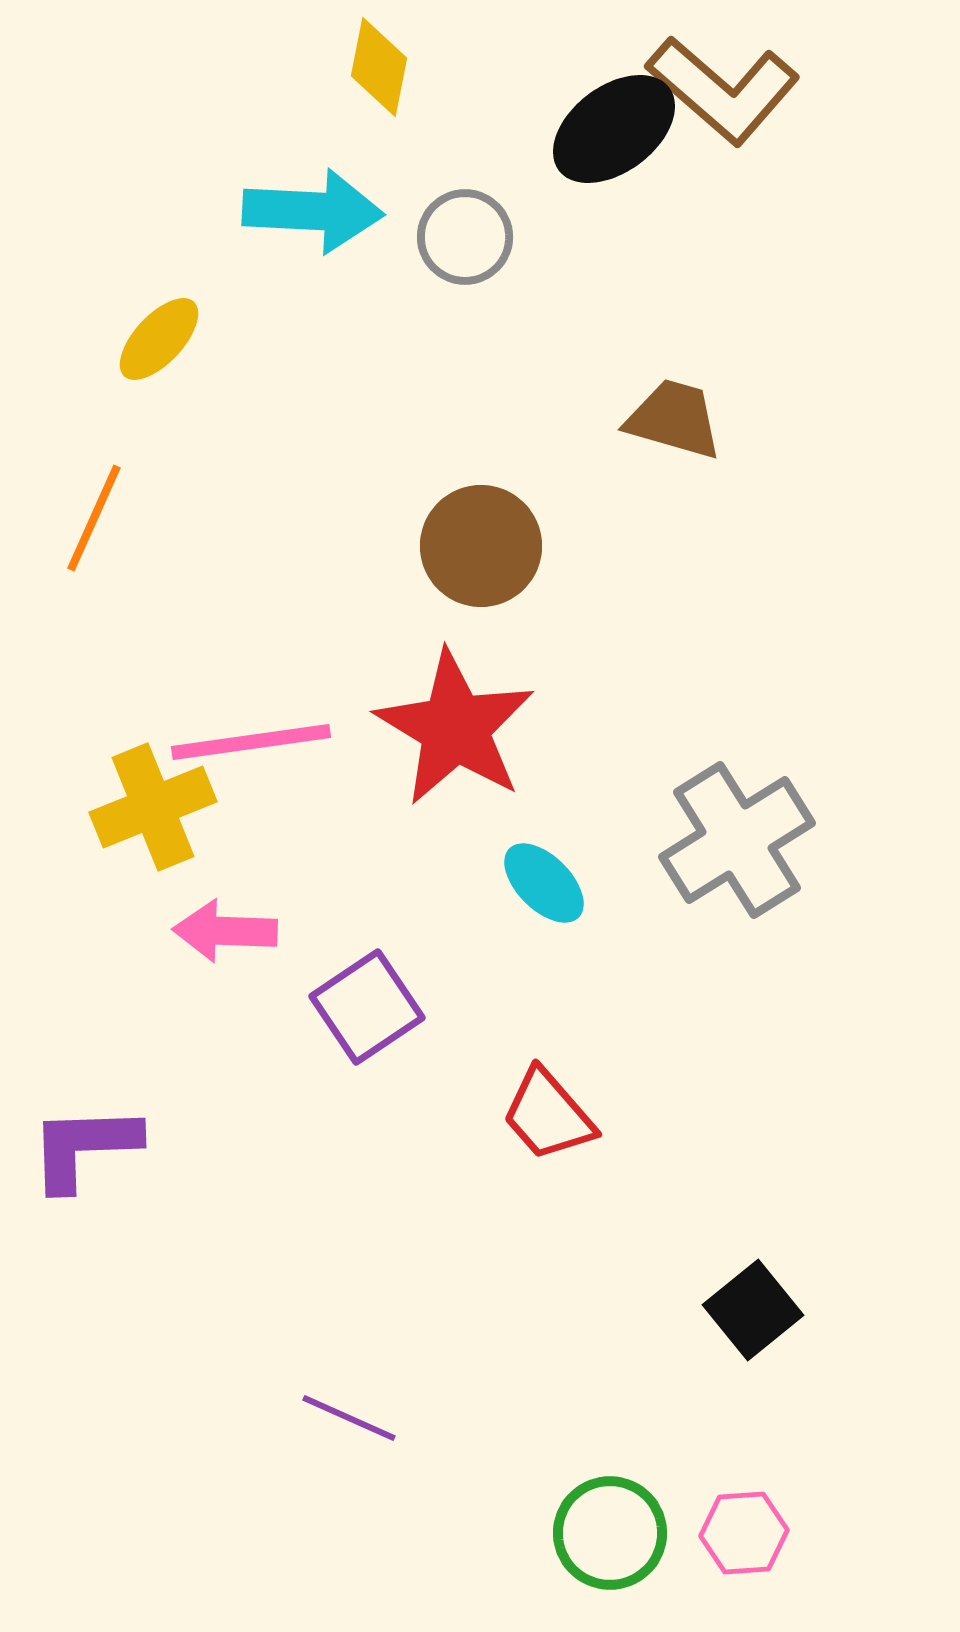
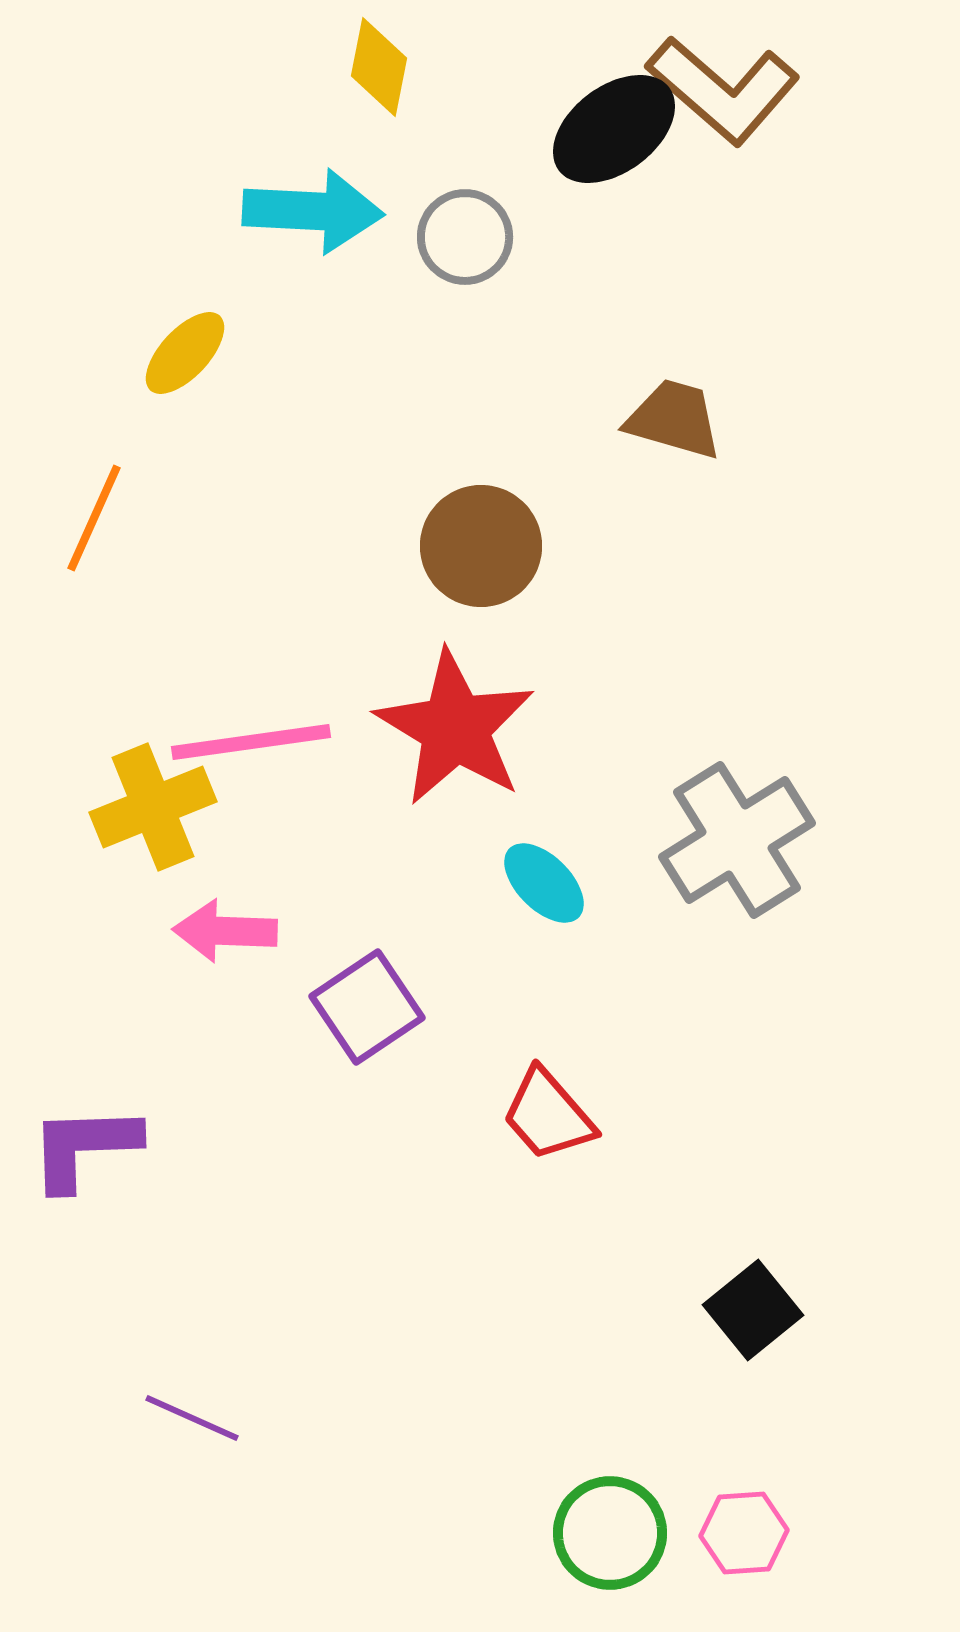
yellow ellipse: moved 26 px right, 14 px down
purple line: moved 157 px left
